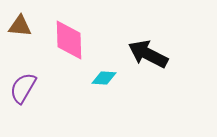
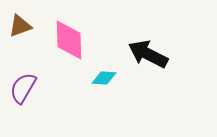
brown triangle: rotated 25 degrees counterclockwise
